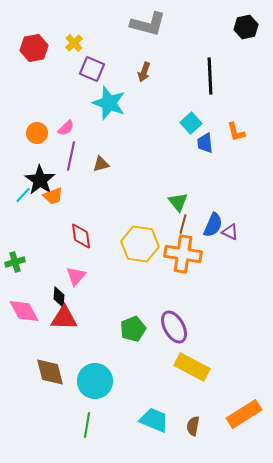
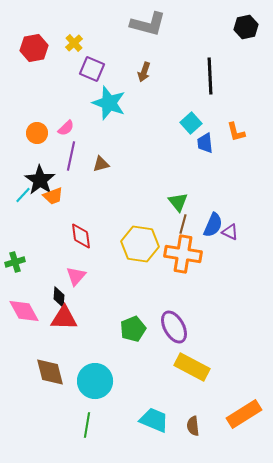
brown semicircle: rotated 18 degrees counterclockwise
